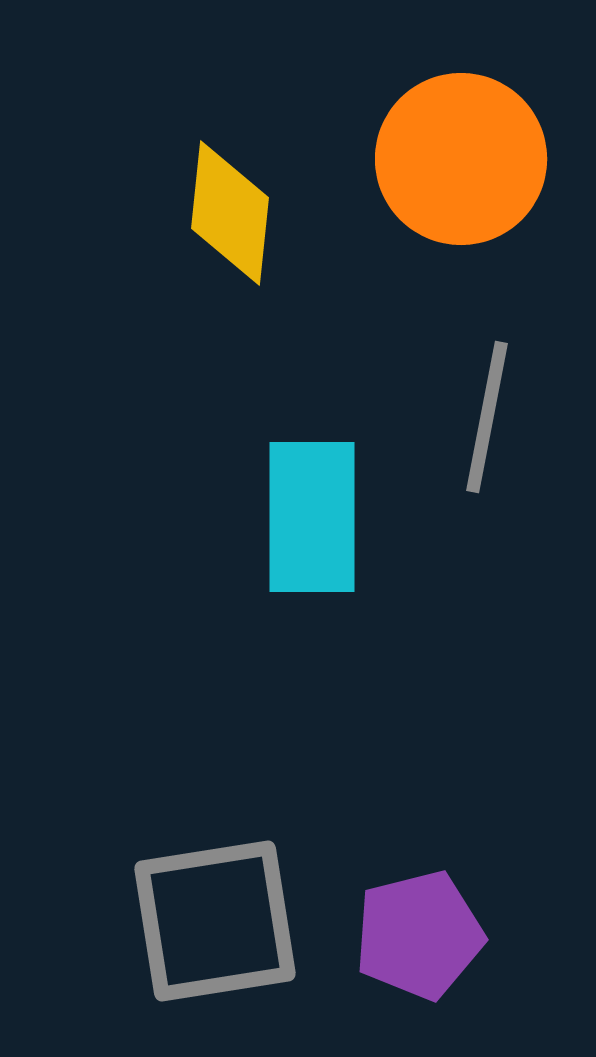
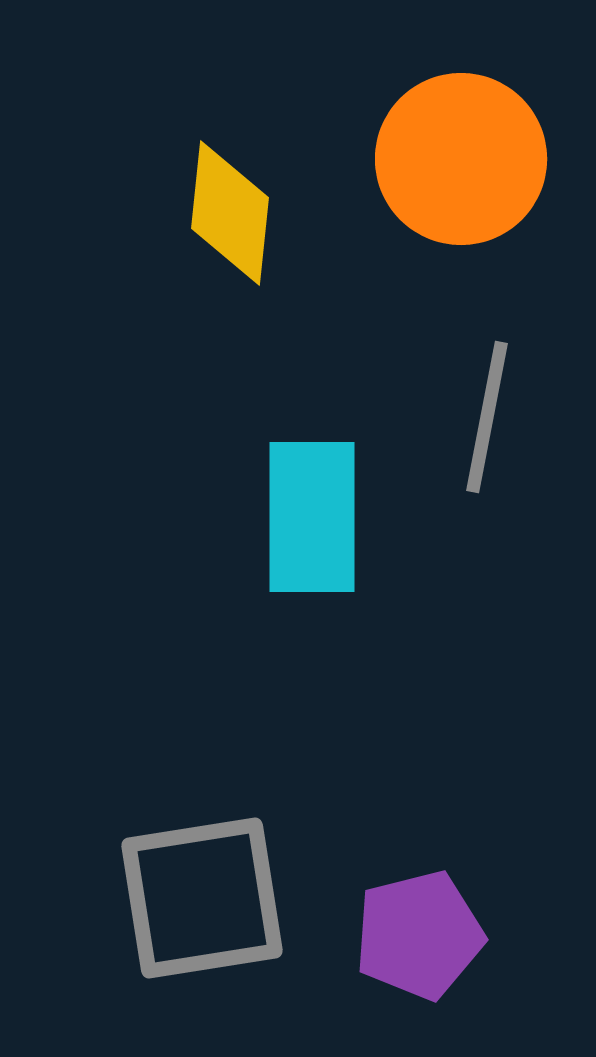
gray square: moved 13 px left, 23 px up
